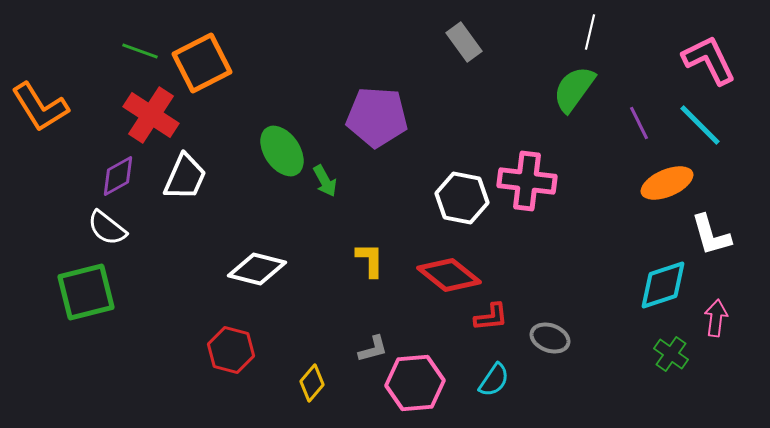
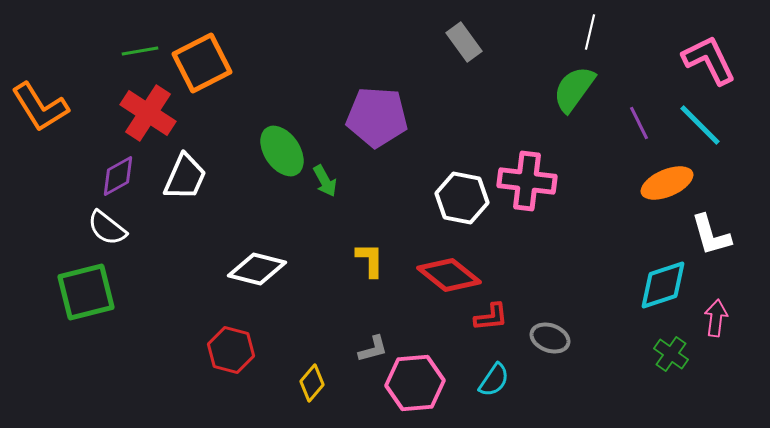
green line: rotated 30 degrees counterclockwise
red cross: moved 3 px left, 2 px up
